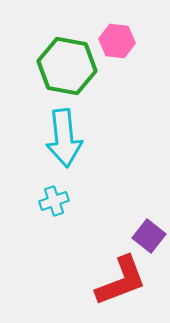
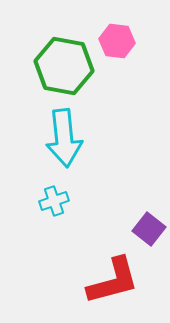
green hexagon: moved 3 px left
purple square: moved 7 px up
red L-shape: moved 8 px left; rotated 6 degrees clockwise
